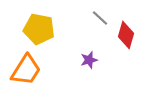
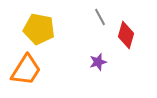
gray line: moved 1 px up; rotated 18 degrees clockwise
purple star: moved 9 px right, 2 px down
